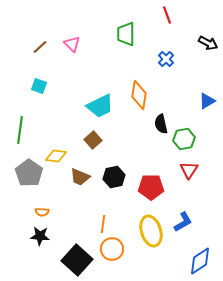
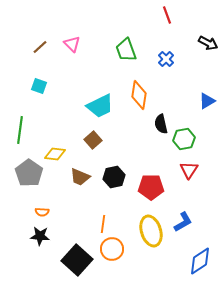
green trapezoid: moved 16 px down; rotated 20 degrees counterclockwise
yellow diamond: moved 1 px left, 2 px up
